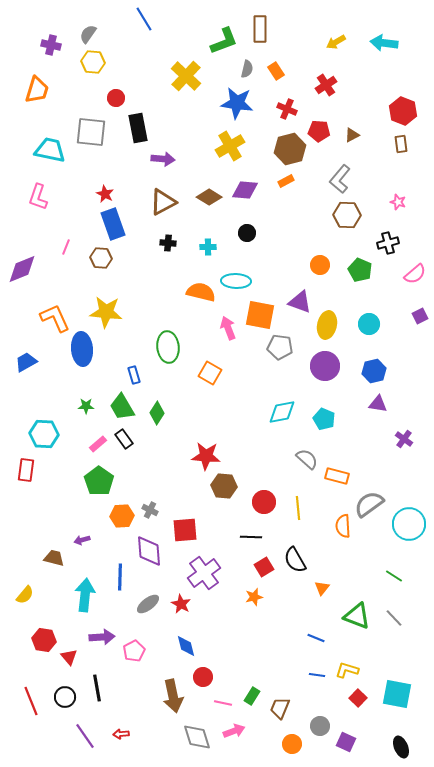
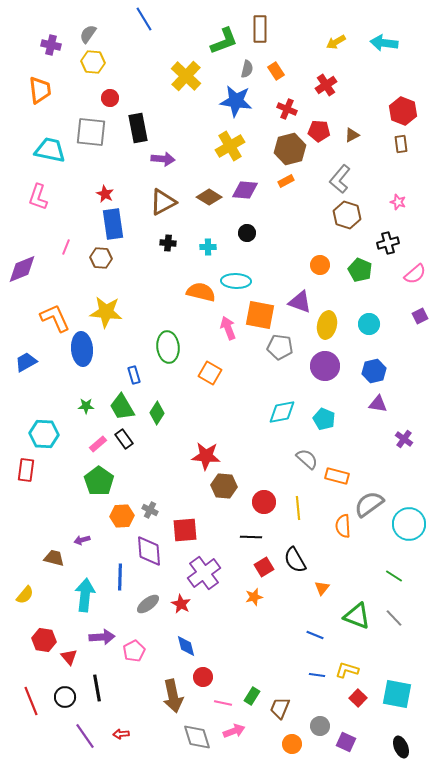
orange trapezoid at (37, 90): moved 3 px right; rotated 24 degrees counterclockwise
red circle at (116, 98): moved 6 px left
blue star at (237, 103): moved 1 px left, 2 px up
brown hexagon at (347, 215): rotated 16 degrees clockwise
blue rectangle at (113, 224): rotated 12 degrees clockwise
blue line at (316, 638): moved 1 px left, 3 px up
